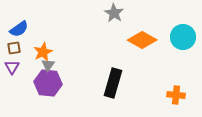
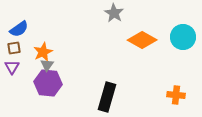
gray triangle: moved 1 px left
black rectangle: moved 6 px left, 14 px down
